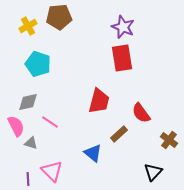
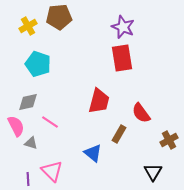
brown rectangle: rotated 18 degrees counterclockwise
brown cross: rotated 24 degrees clockwise
black triangle: rotated 12 degrees counterclockwise
